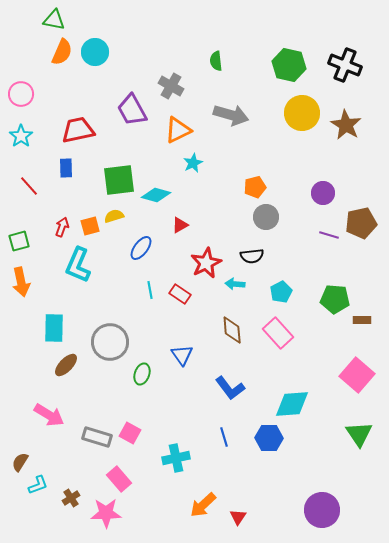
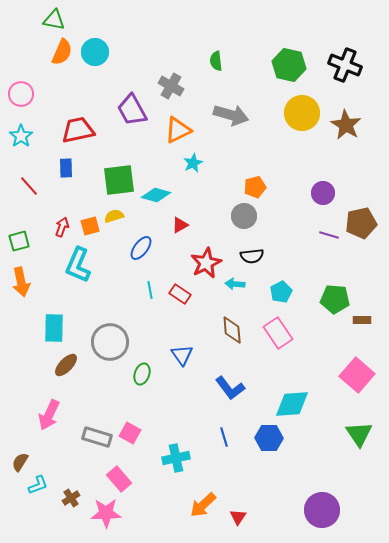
gray circle at (266, 217): moved 22 px left, 1 px up
pink rectangle at (278, 333): rotated 8 degrees clockwise
pink arrow at (49, 415): rotated 84 degrees clockwise
